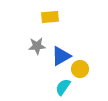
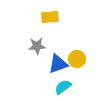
blue triangle: moved 3 px left, 8 px down; rotated 10 degrees clockwise
yellow circle: moved 3 px left, 10 px up
cyan semicircle: rotated 18 degrees clockwise
